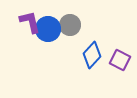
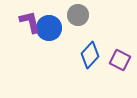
gray circle: moved 8 px right, 10 px up
blue circle: moved 1 px right, 1 px up
blue diamond: moved 2 px left
